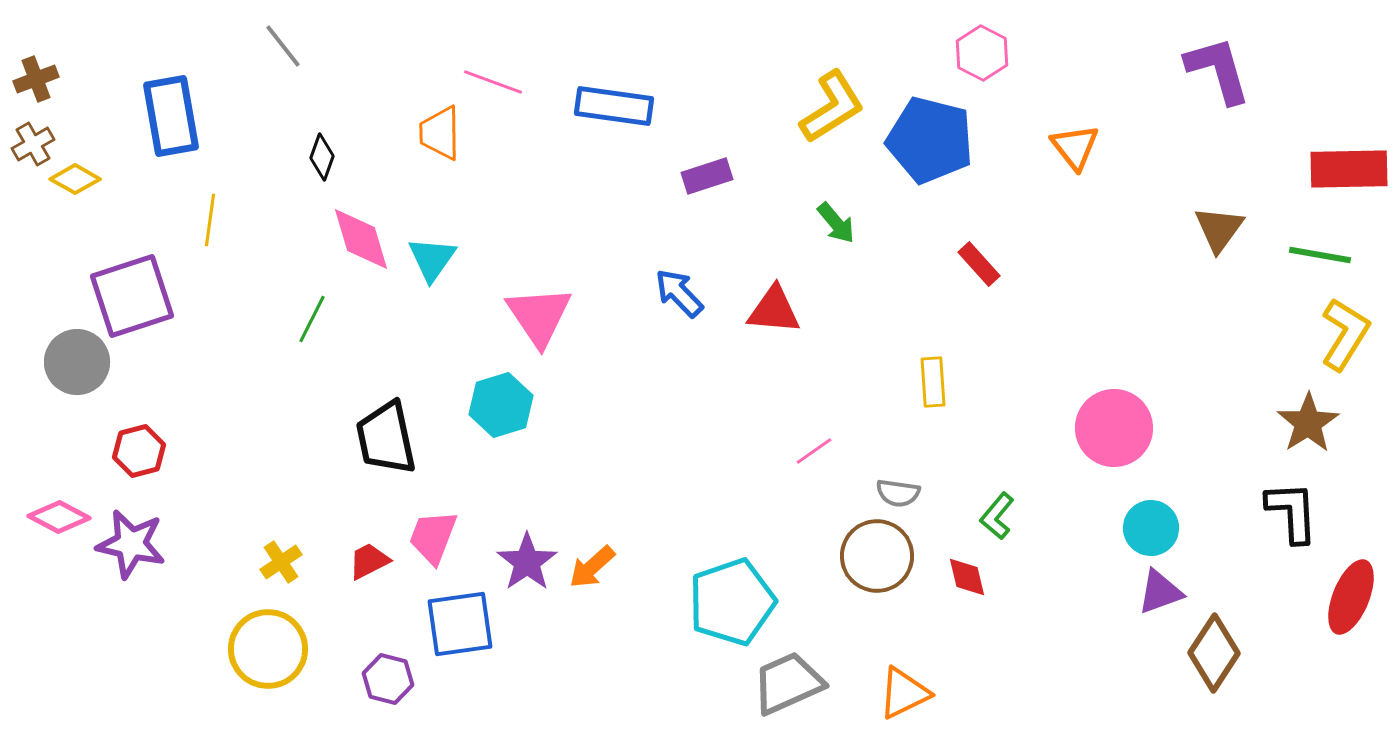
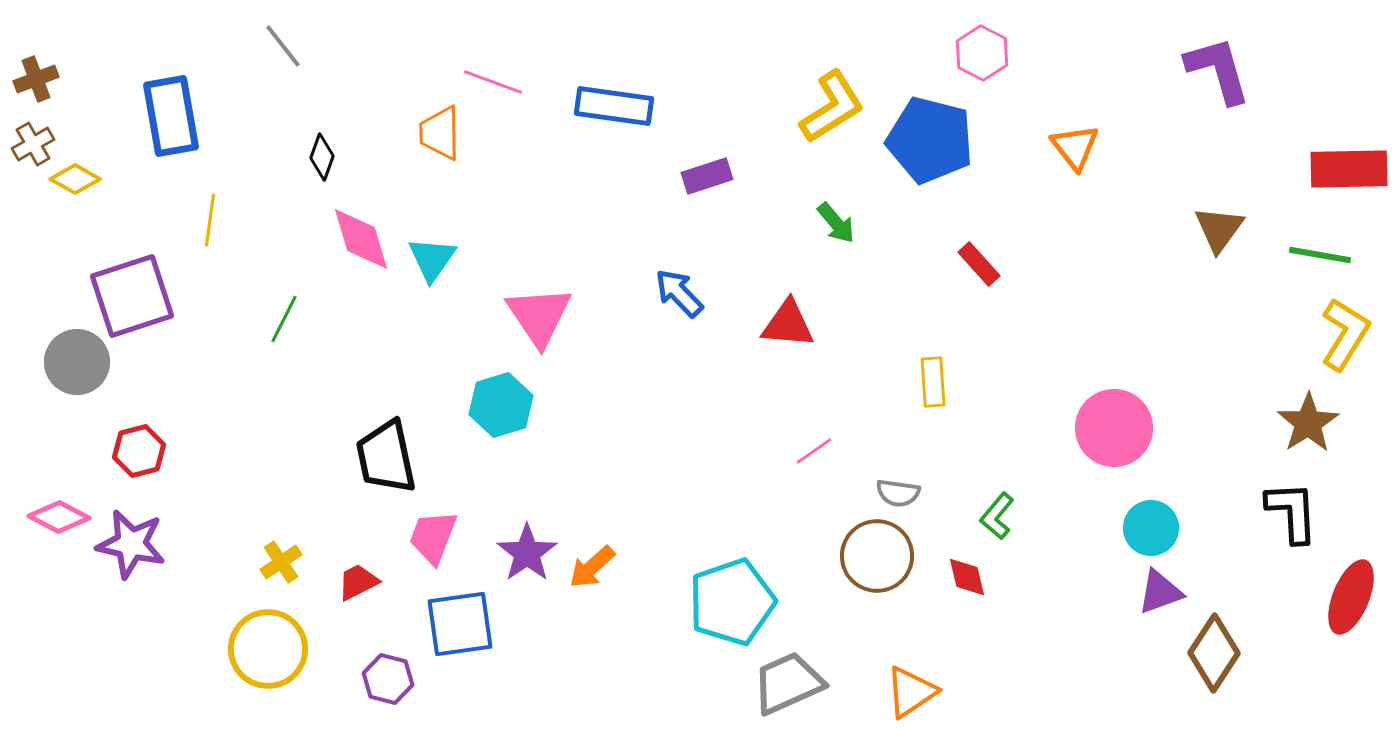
red triangle at (774, 310): moved 14 px right, 14 px down
green line at (312, 319): moved 28 px left
black trapezoid at (386, 438): moved 19 px down
red trapezoid at (369, 561): moved 11 px left, 21 px down
purple star at (527, 562): moved 9 px up
orange triangle at (904, 693): moved 7 px right, 1 px up; rotated 8 degrees counterclockwise
